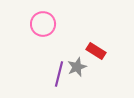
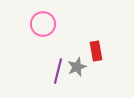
red rectangle: rotated 48 degrees clockwise
purple line: moved 1 px left, 3 px up
